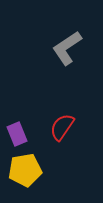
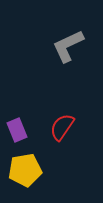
gray L-shape: moved 1 px right, 2 px up; rotated 9 degrees clockwise
purple rectangle: moved 4 px up
